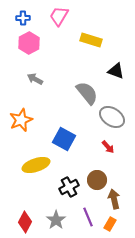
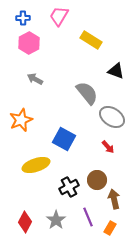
yellow rectangle: rotated 15 degrees clockwise
orange rectangle: moved 4 px down
